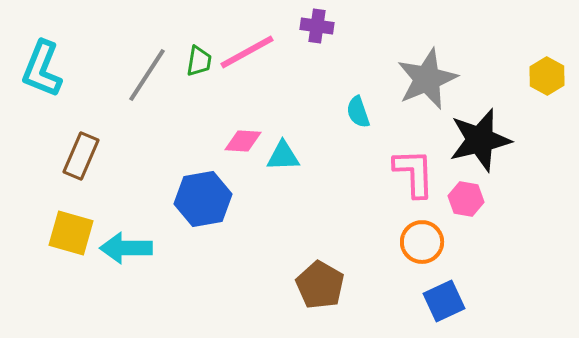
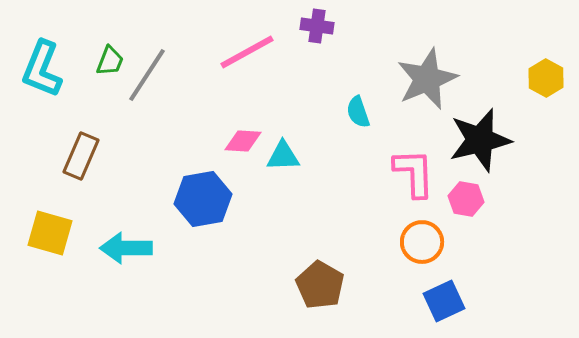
green trapezoid: moved 89 px left; rotated 12 degrees clockwise
yellow hexagon: moved 1 px left, 2 px down
yellow square: moved 21 px left
